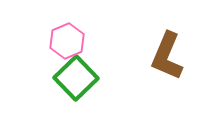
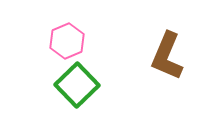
green square: moved 1 px right, 7 px down
